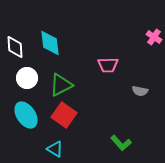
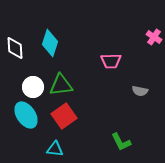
cyan diamond: rotated 24 degrees clockwise
white diamond: moved 1 px down
pink trapezoid: moved 3 px right, 4 px up
white circle: moved 6 px right, 9 px down
green triangle: rotated 20 degrees clockwise
red square: moved 1 px down; rotated 20 degrees clockwise
green L-shape: moved 1 px up; rotated 15 degrees clockwise
cyan triangle: rotated 24 degrees counterclockwise
